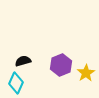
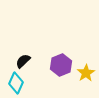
black semicircle: rotated 28 degrees counterclockwise
